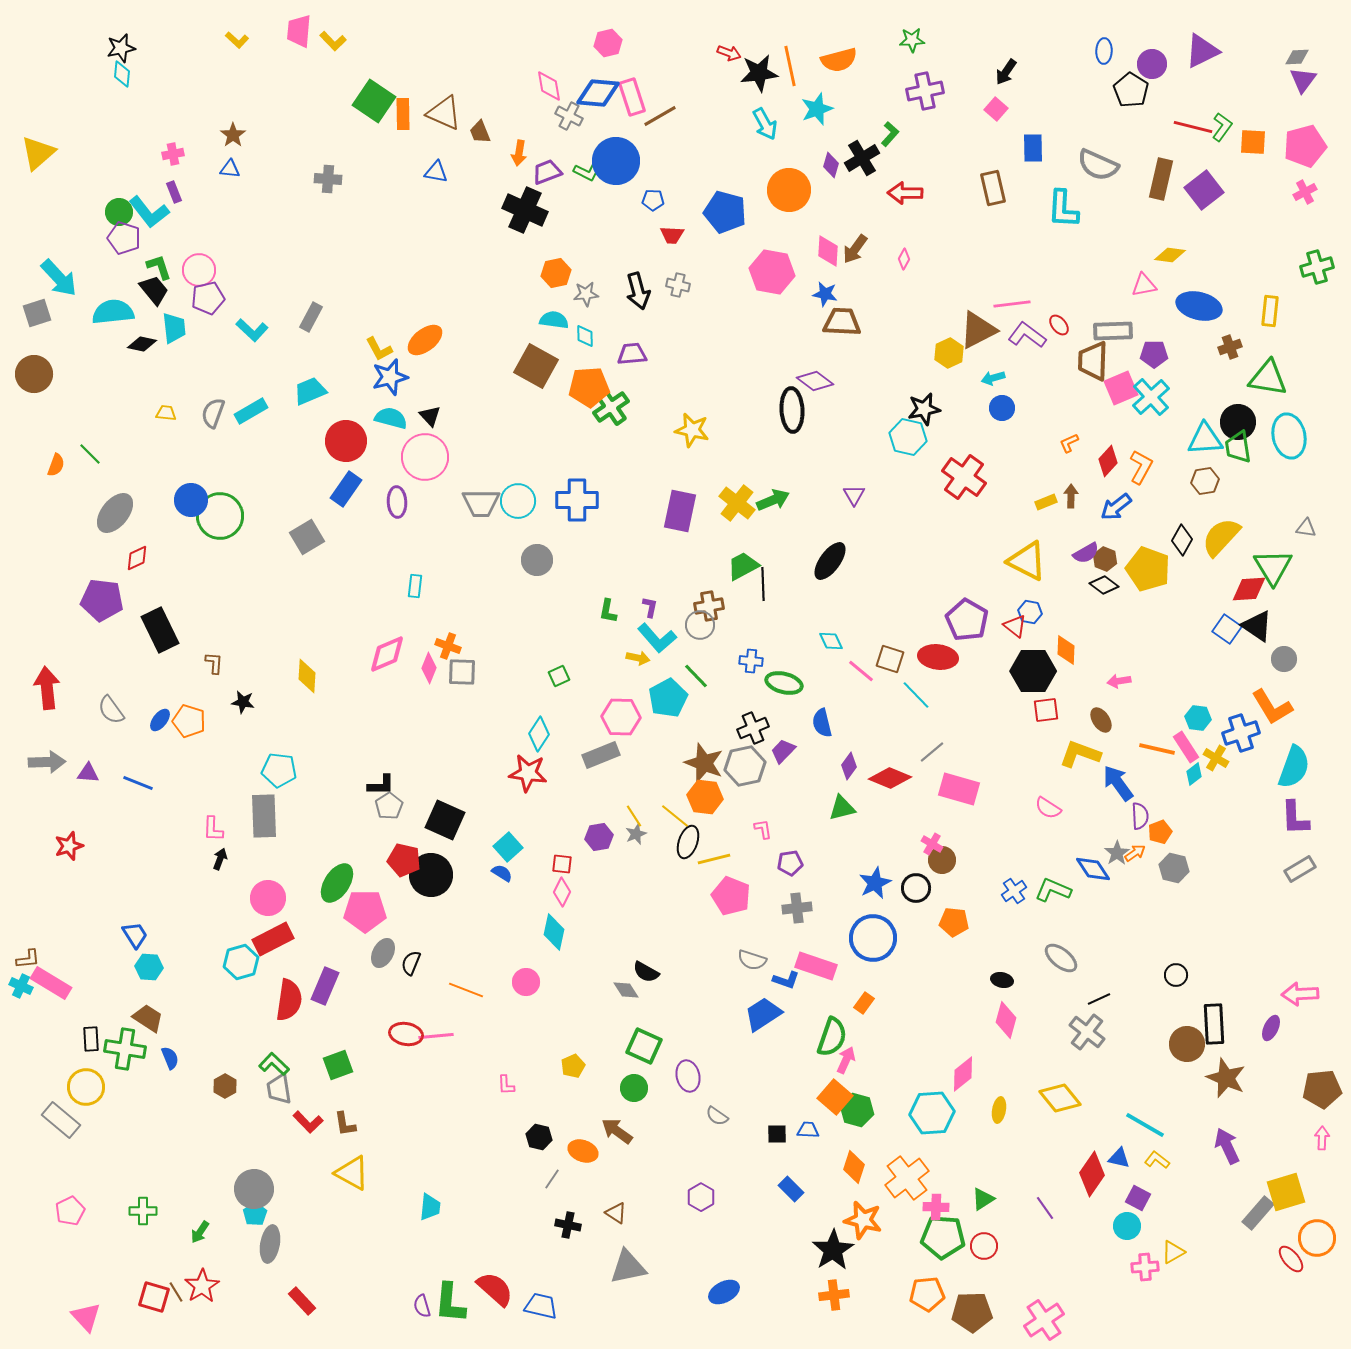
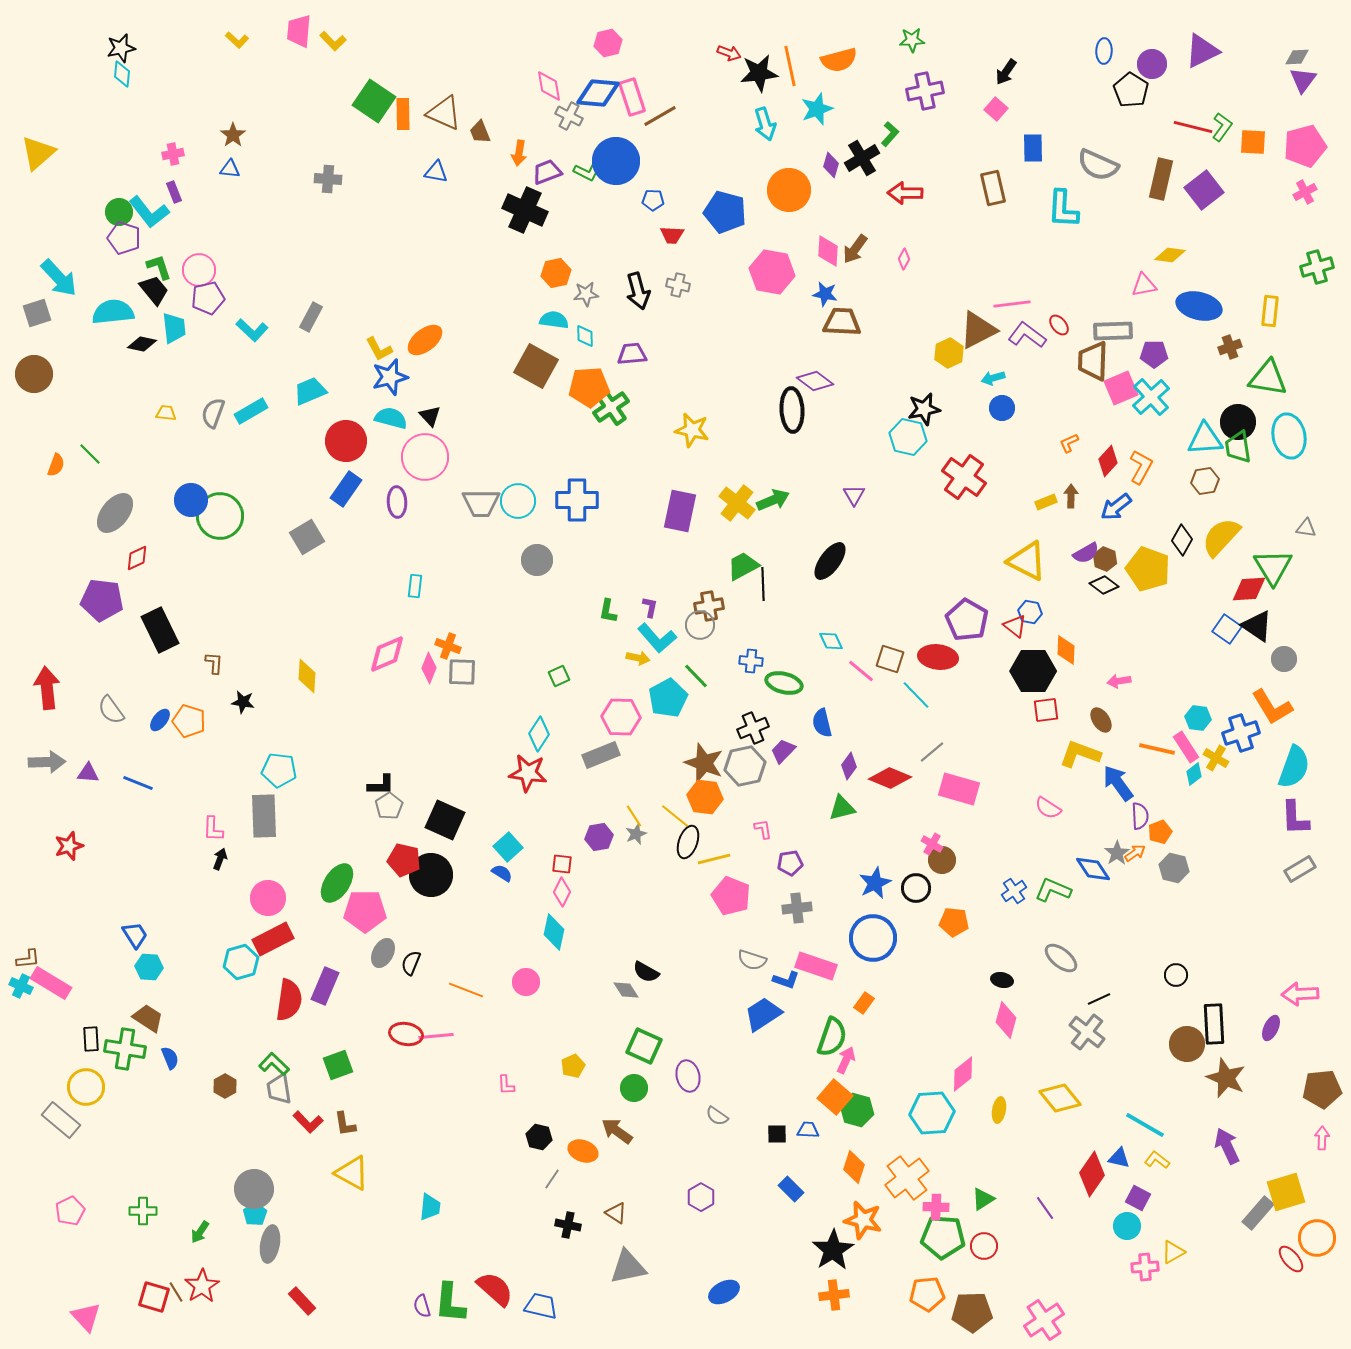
cyan arrow at (765, 124): rotated 12 degrees clockwise
